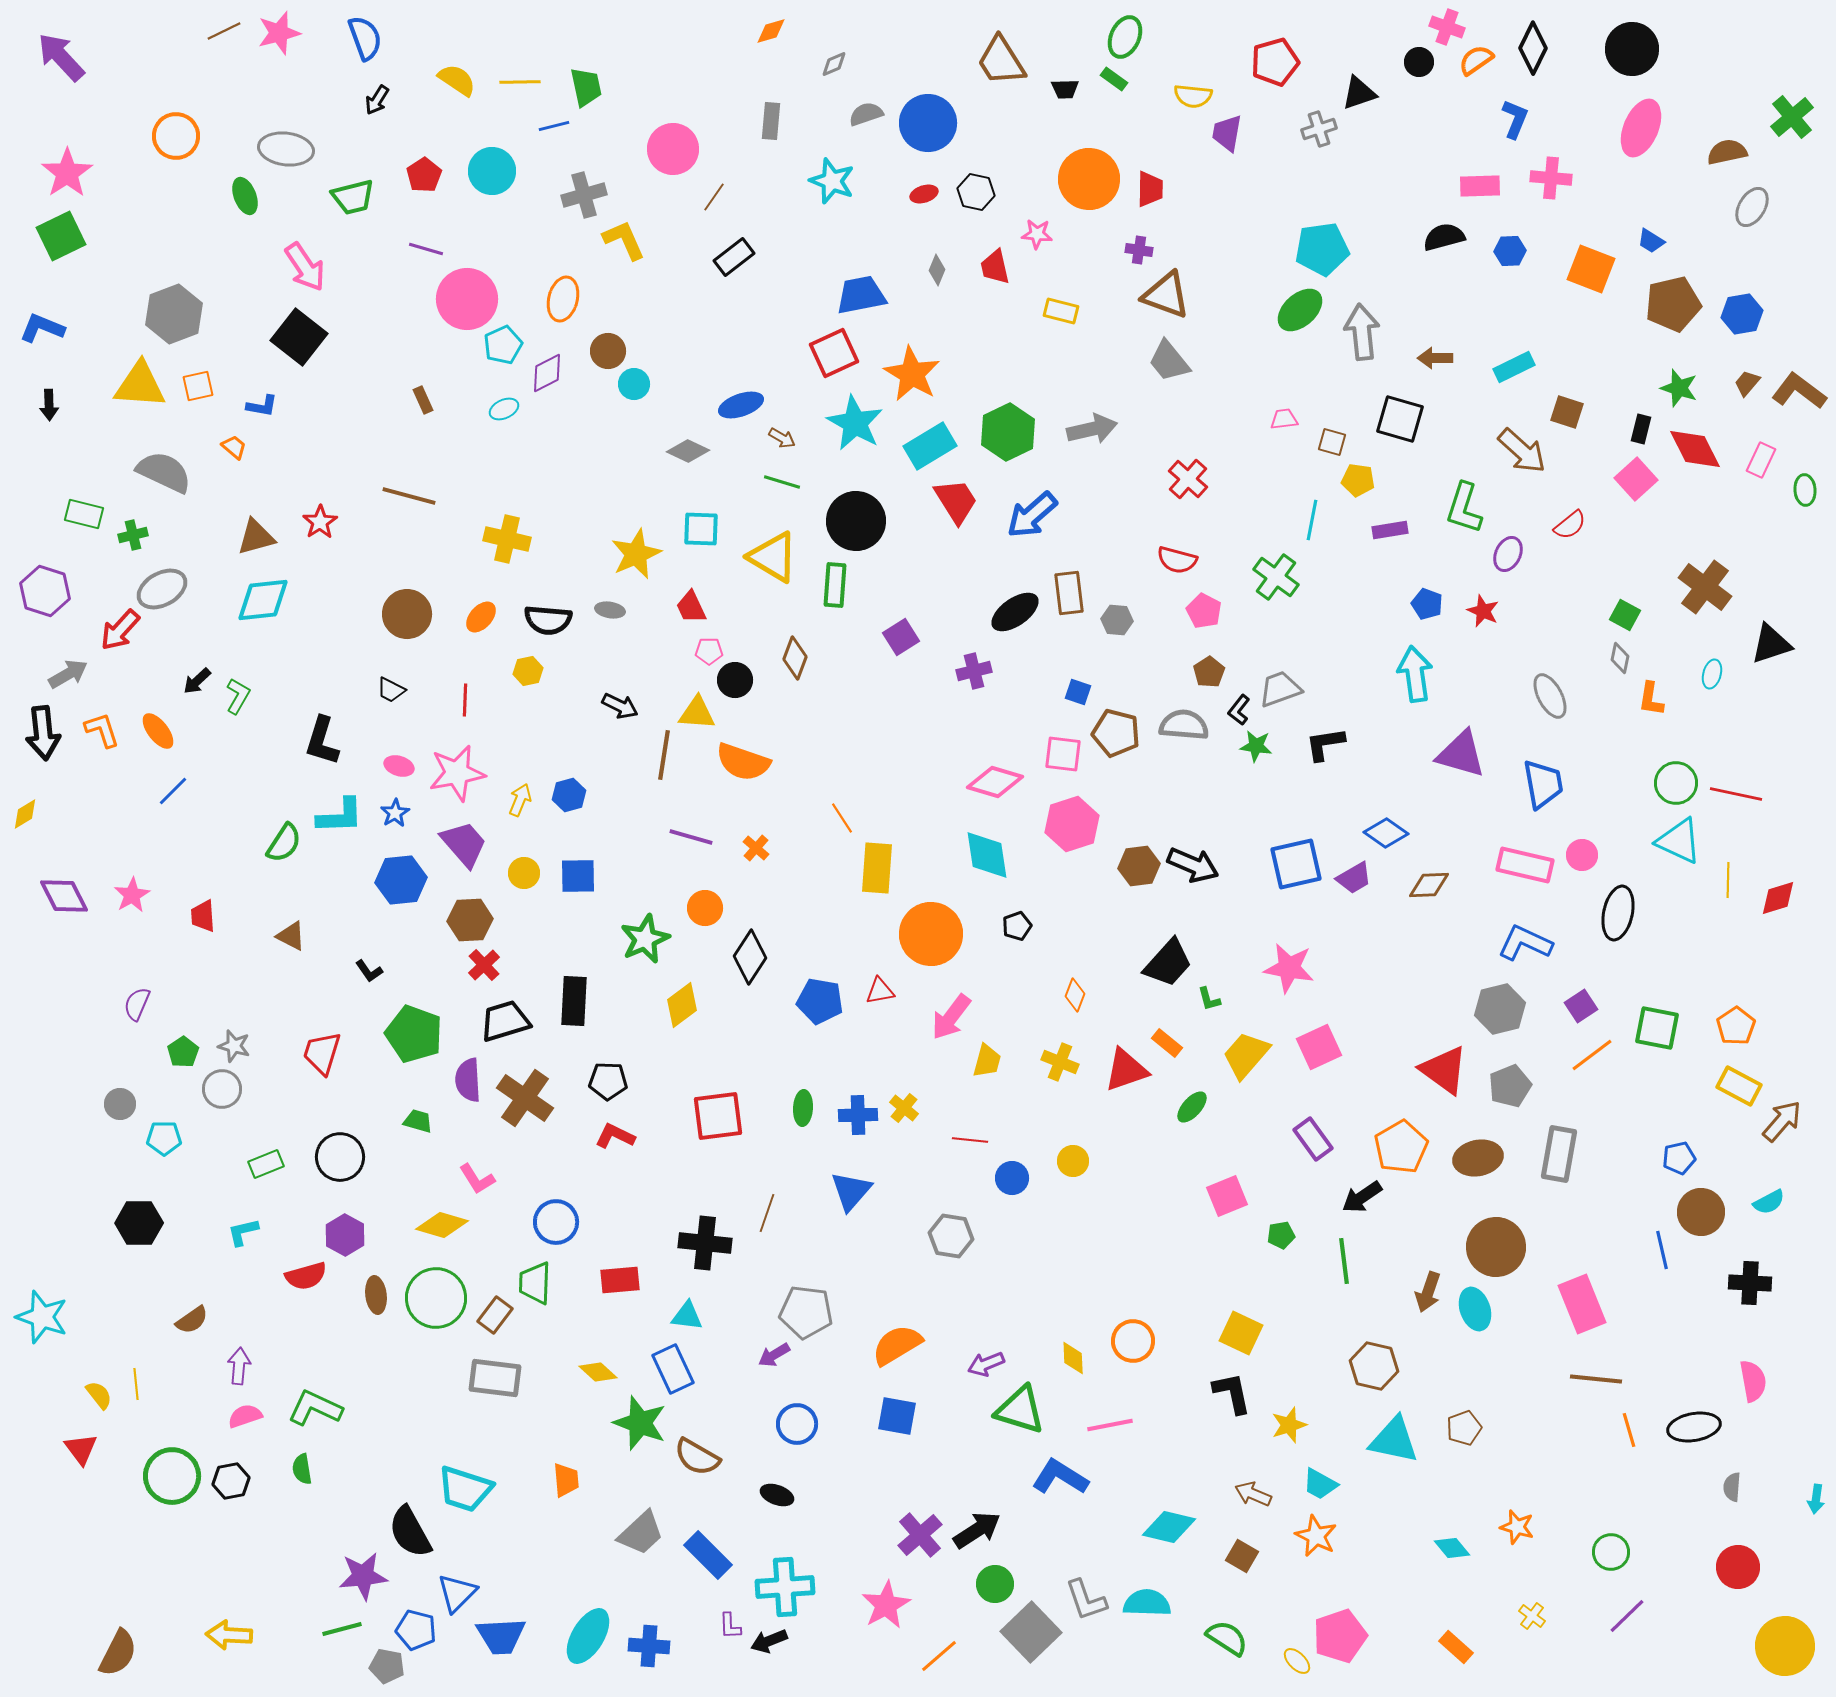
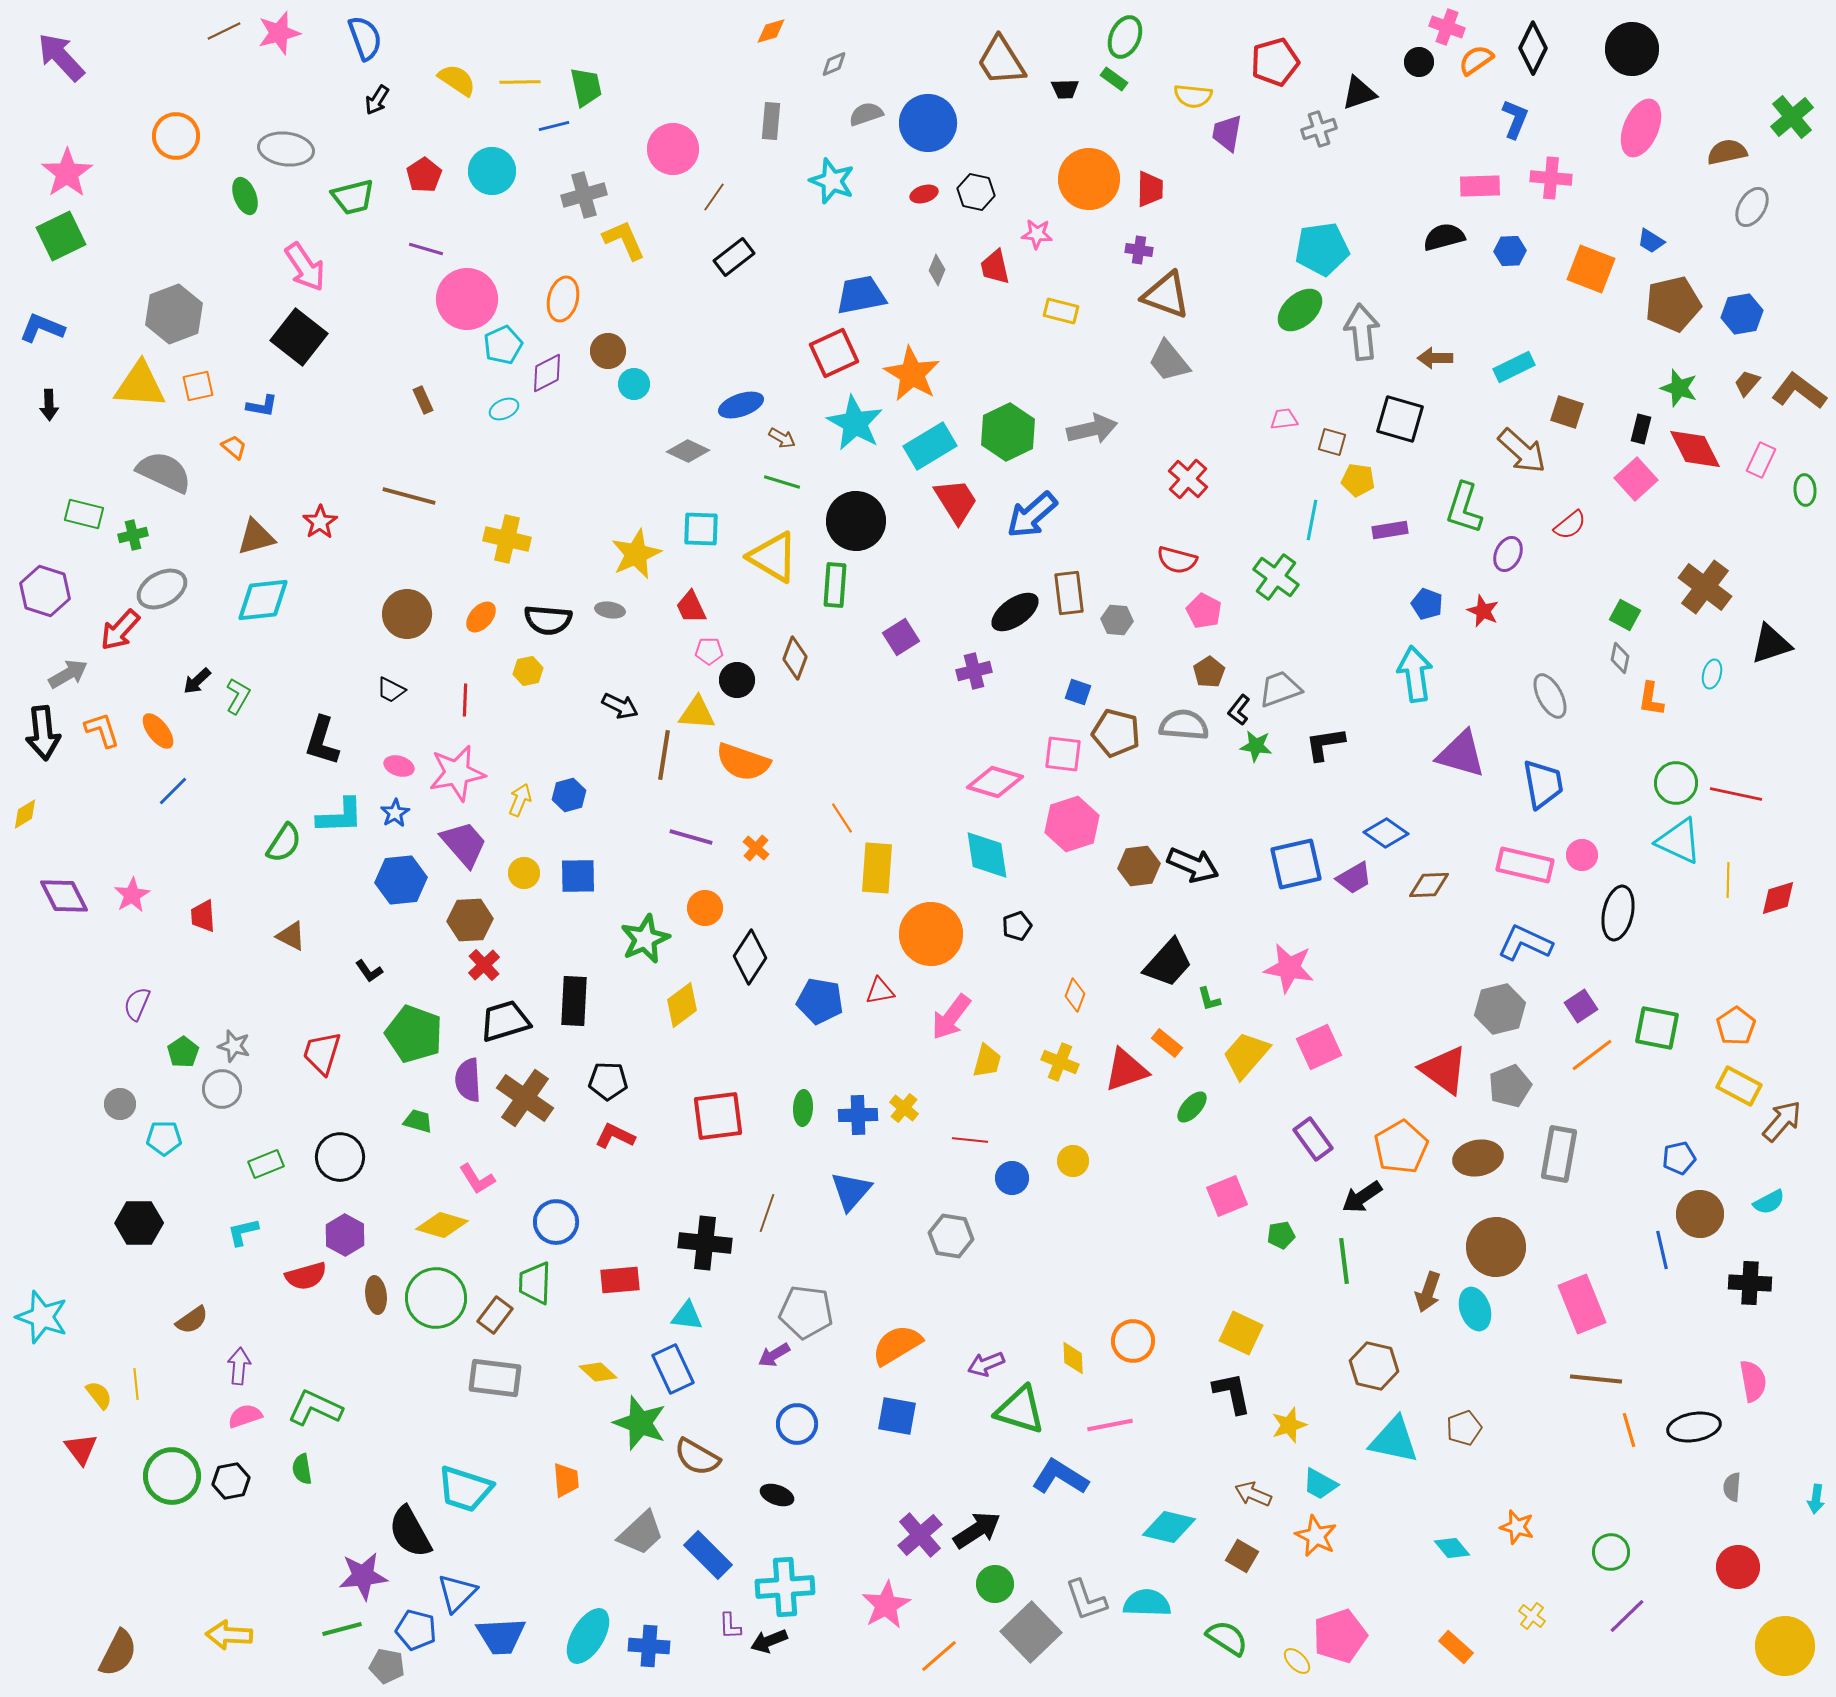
black circle at (735, 680): moved 2 px right
brown circle at (1701, 1212): moved 1 px left, 2 px down
